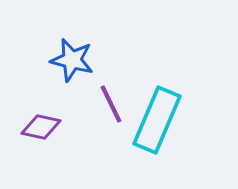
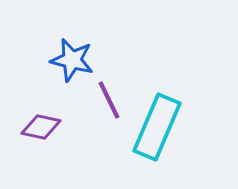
purple line: moved 2 px left, 4 px up
cyan rectangle: moved 7 px down
